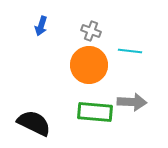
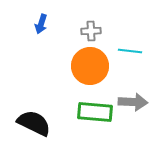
blue arrow: moved 2 px up
gray cross: rotated 24 degrees counterclockwise
orange circle: moved 1 px right, 1 px down
gray arrow: moved 1 px right
